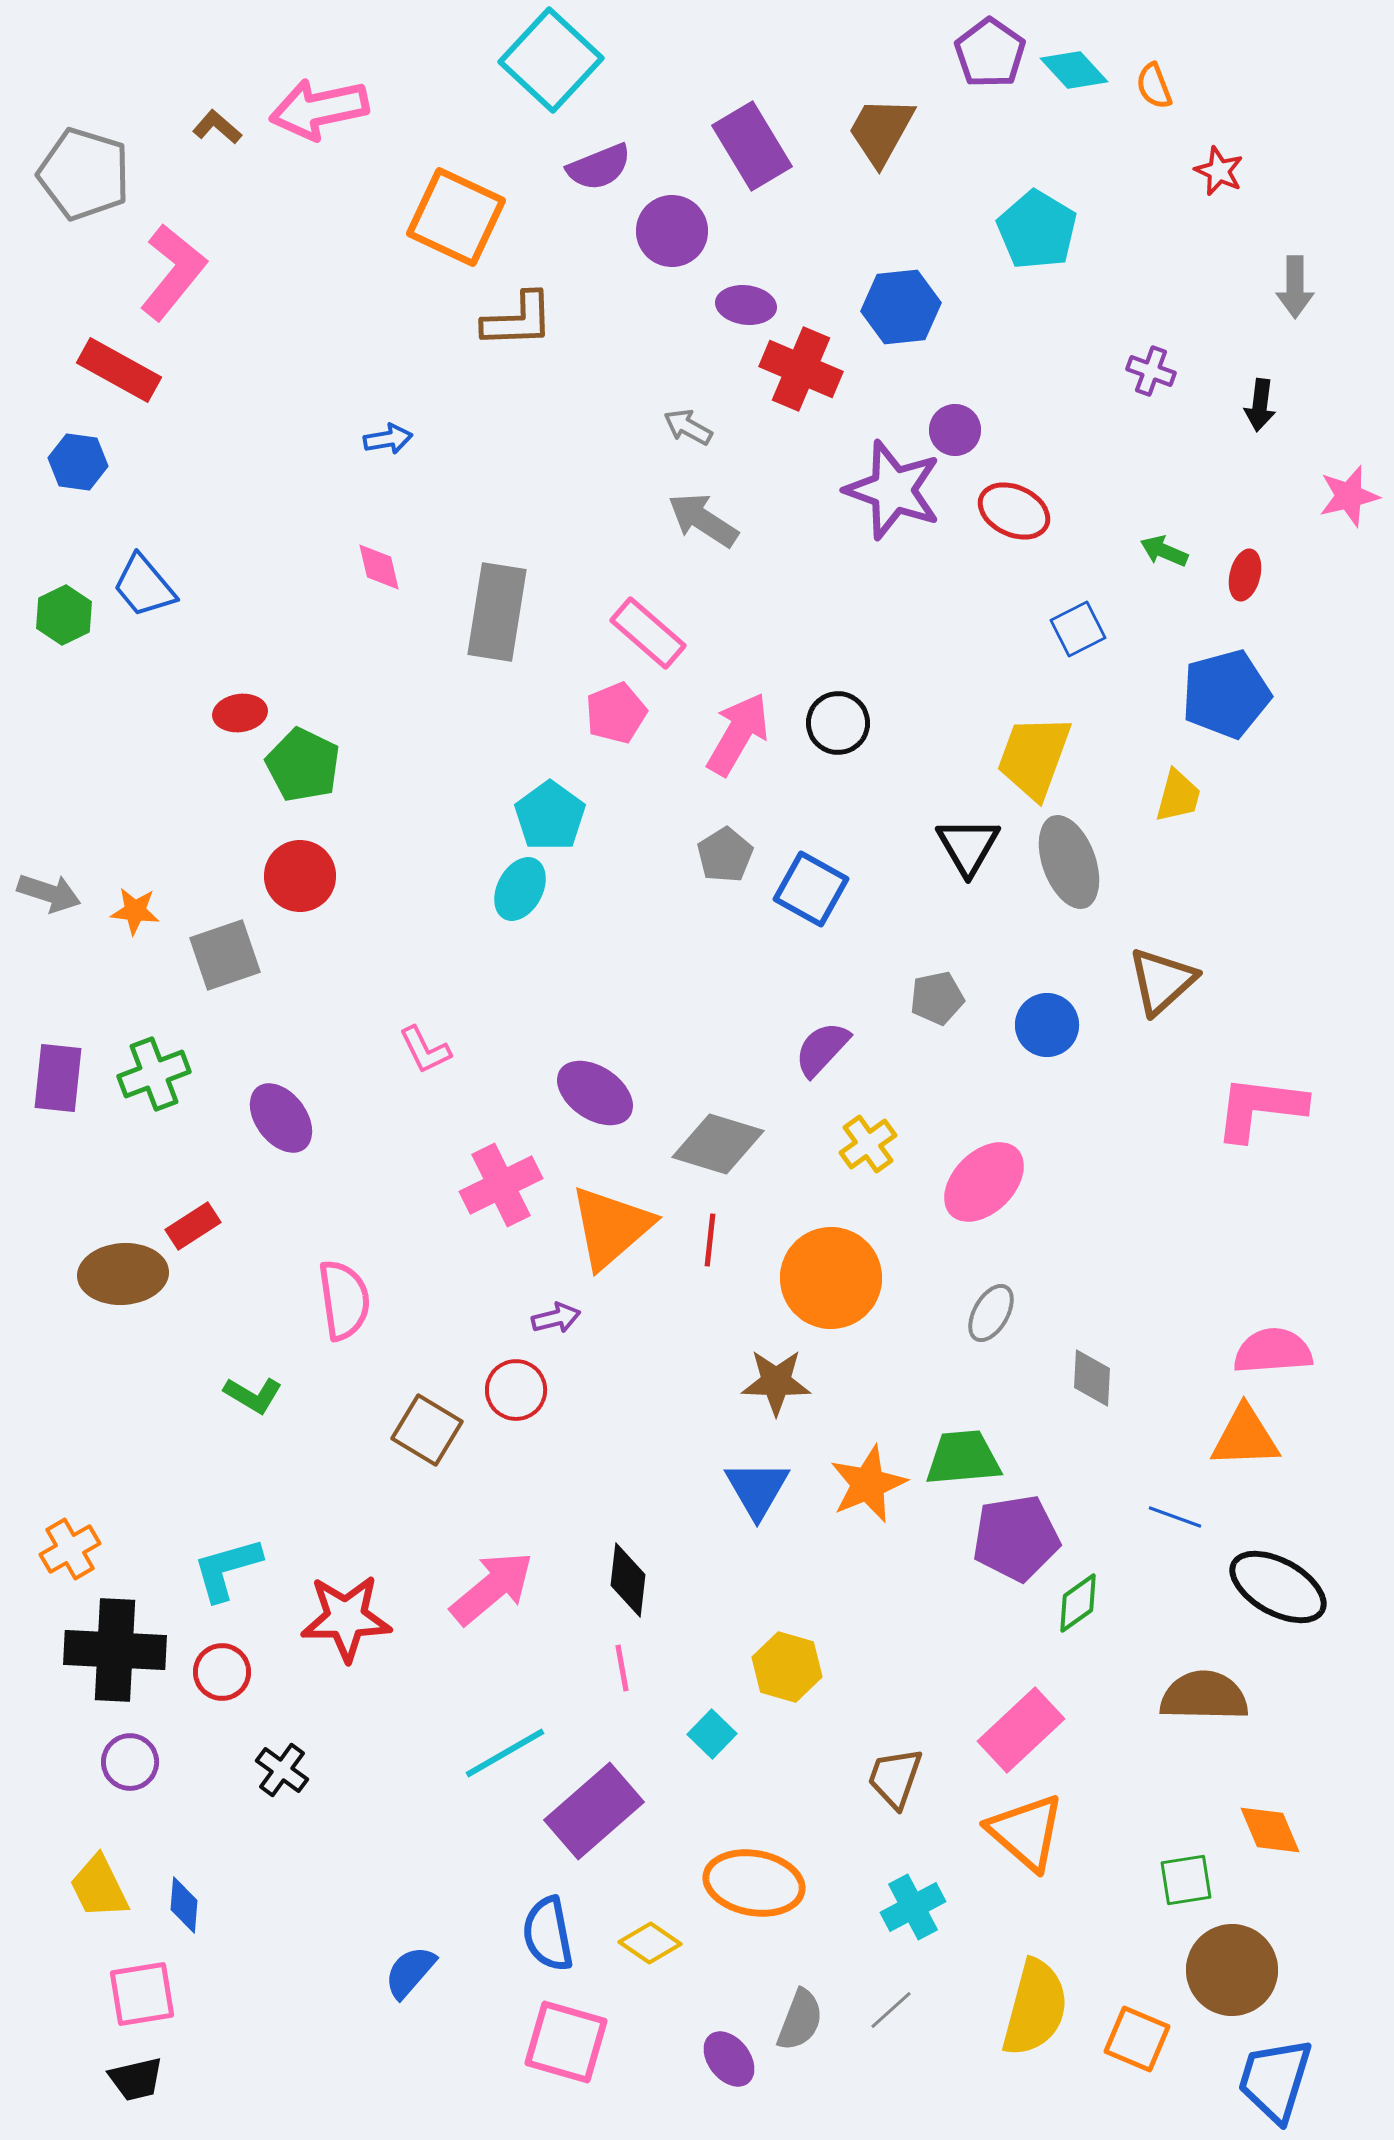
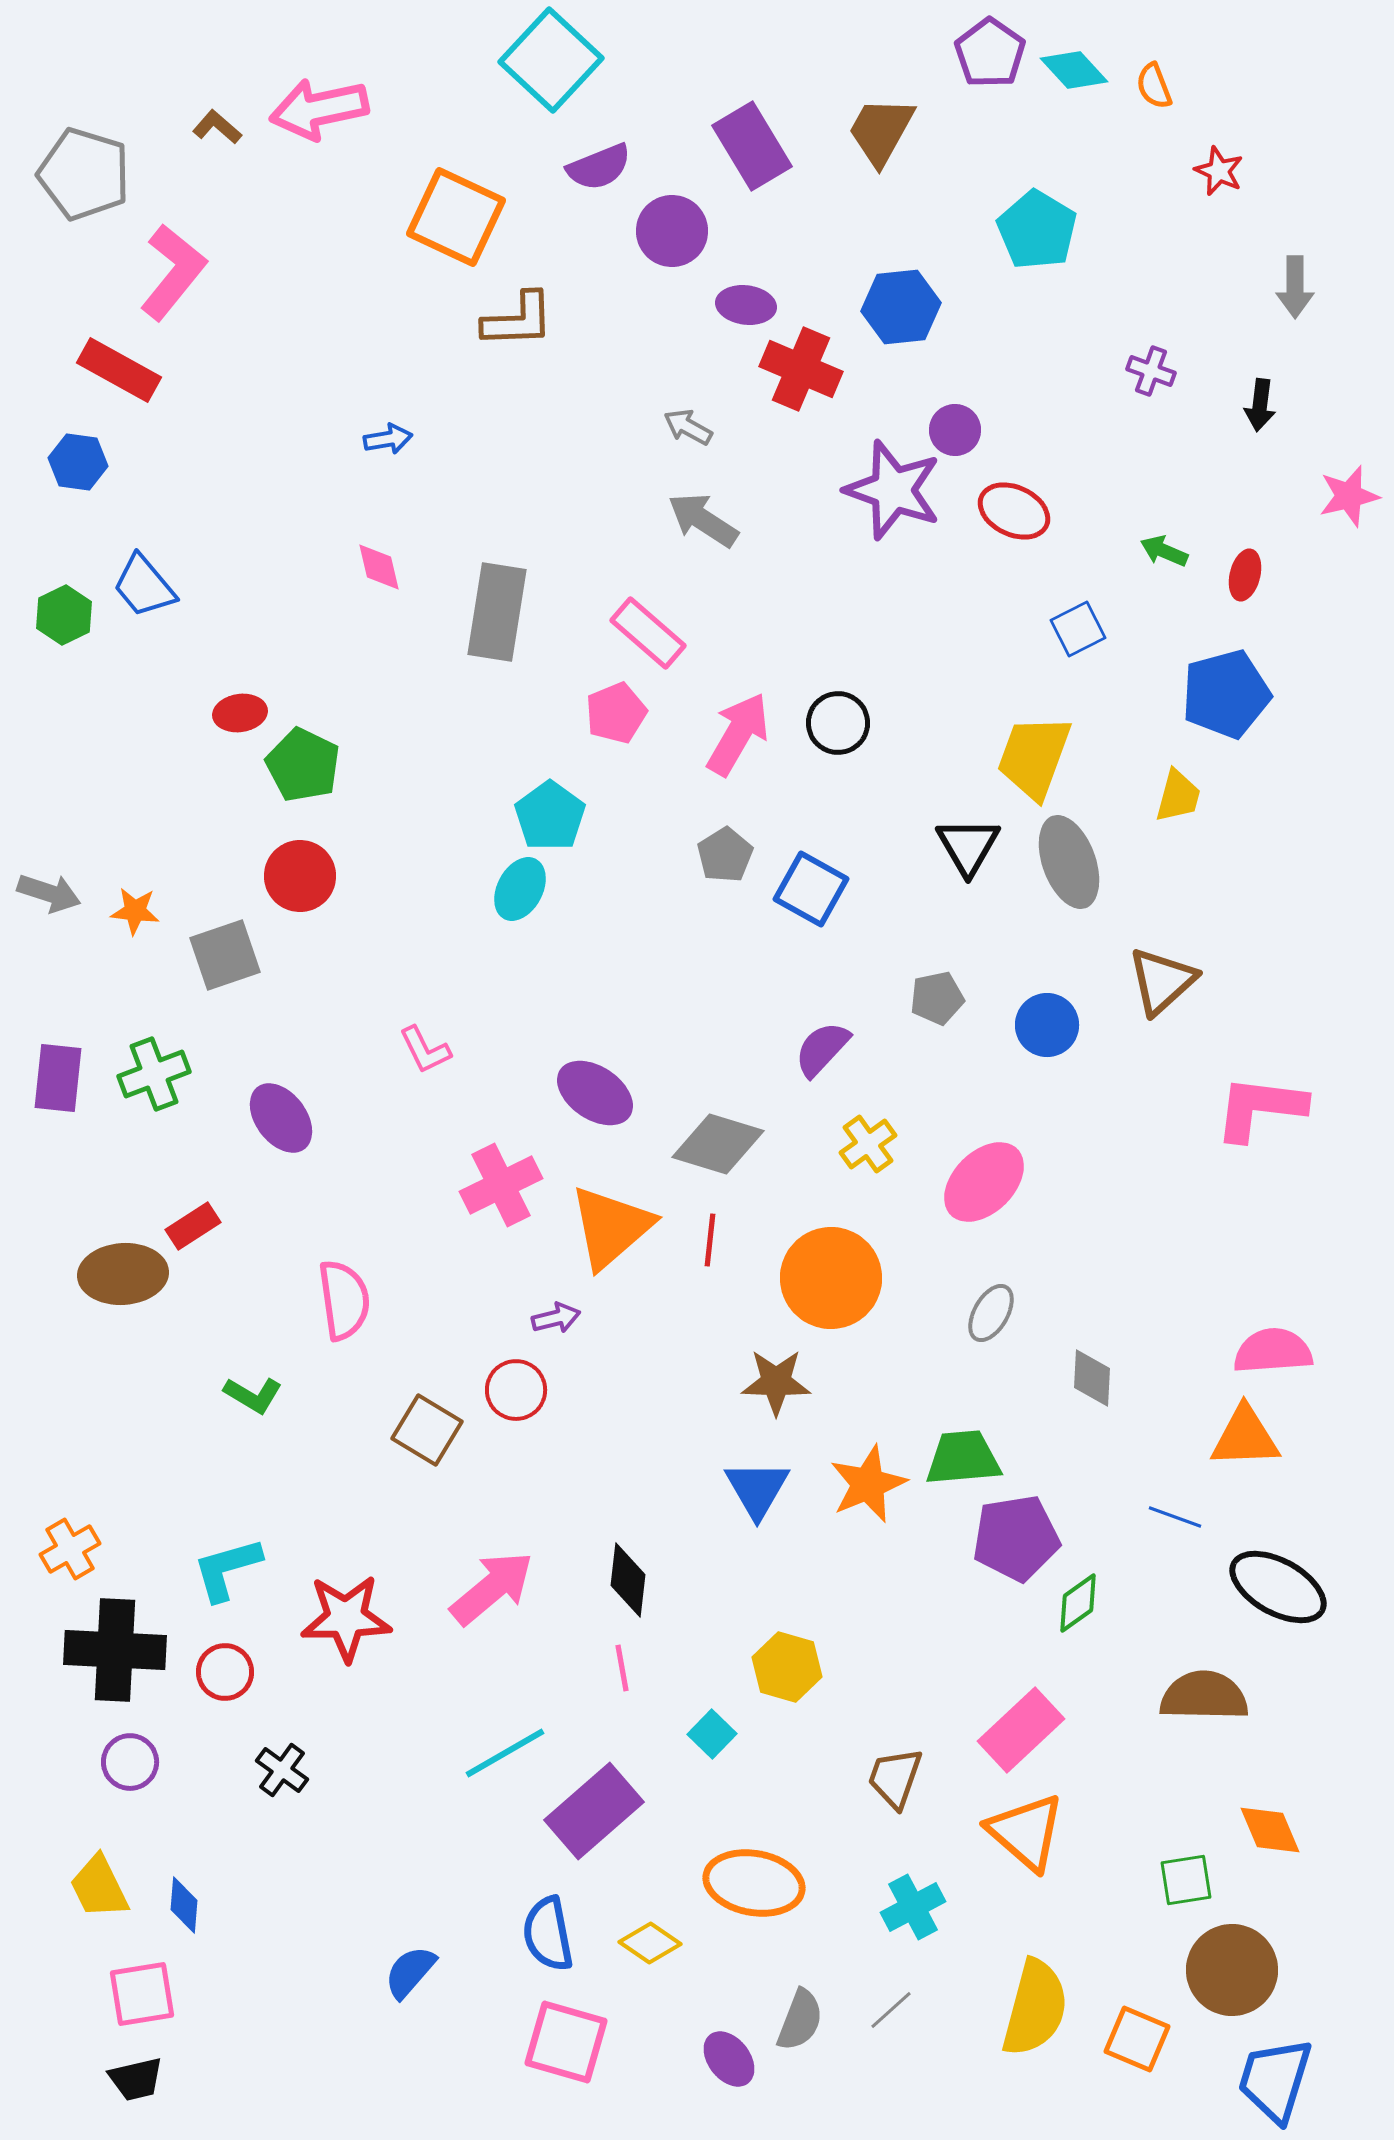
red circle at (222, 1672): moved 3 px right
